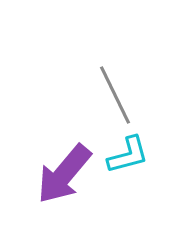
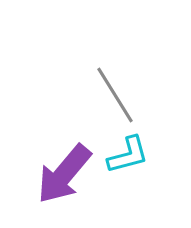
gray line: rotated 6 degrees counterclockwise
